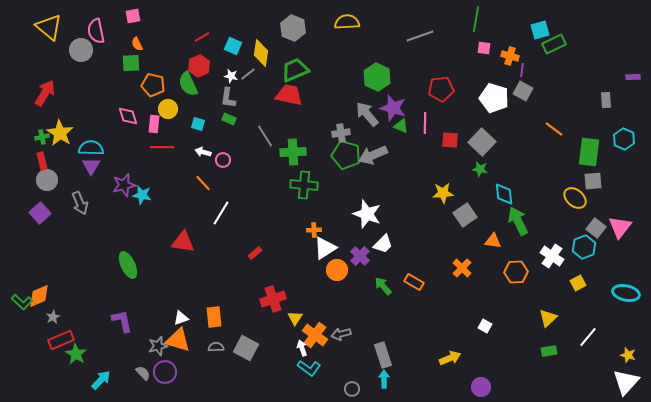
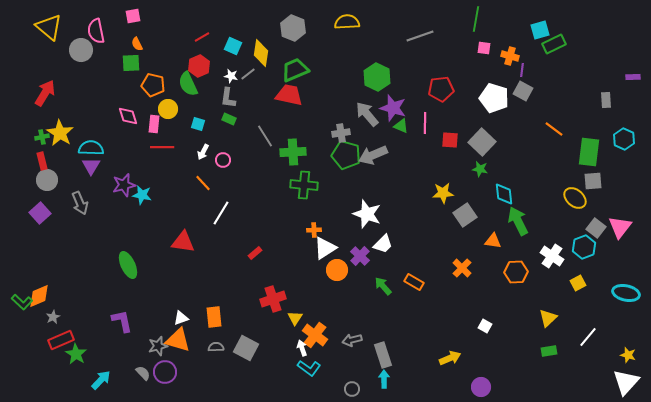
white arrow at (203, 152): rotated 77 degrees counterclockwise
gray arrow at (341, 334): moved 11 px right, 6 px down
